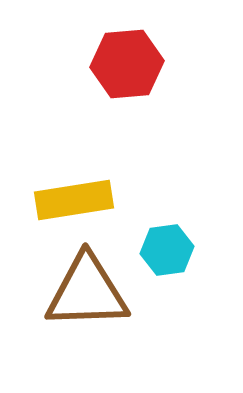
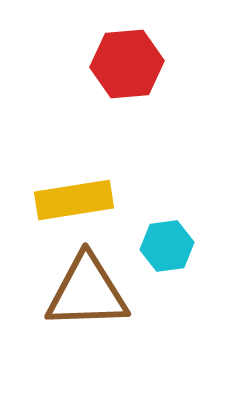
cyan hexagon: moved 4 px up
